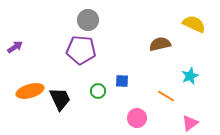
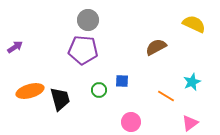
brown semicircle: moved 4 px left, 3 px down; rotated 15 degrees counterclockwise
purple pentagon: moved 2 px right
cyan star: moved 2 px right, 6 px down
green circle: moved 1 px right, 1 px up
black trapezoid: rotated 10 degrees clockwise
pink circle: moved 6 px left, 4 px down
